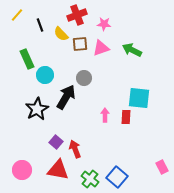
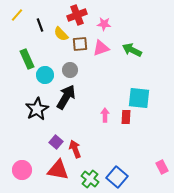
gray circle: moved 14 px left, 8 px up
